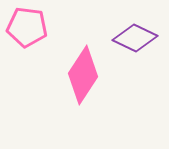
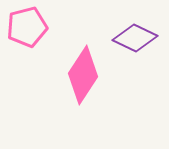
pink pentagon: rotated 21 degrees counterclockwise
